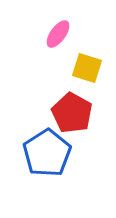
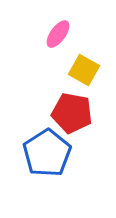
yellow square: moved 3 px left, 2 px down; rotated 12 degrees clockwise
red pentagon: rotated 18 degrees counterclockwise
